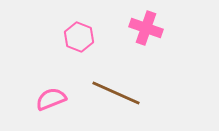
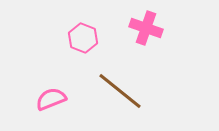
pink hexagon: moved 4 px right, 1 px down
brown line: moved 4 px right, 2 px up; rotated 15 degrees clockwise
